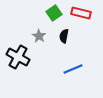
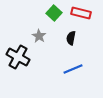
green square: rotated 14 degrees counterclockwise
black semicircle: moved 7 px right, 2 px down
